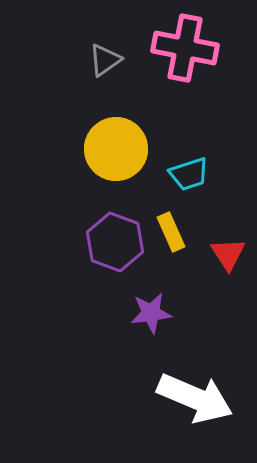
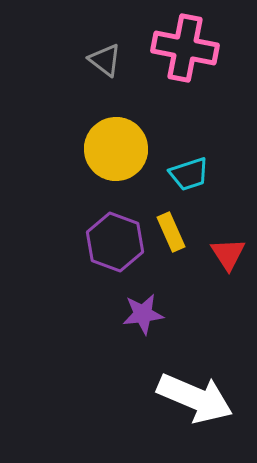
gray triangle: rotated 48 degrees counterclockwise
purple star: moved 8 px left, 1 px down
